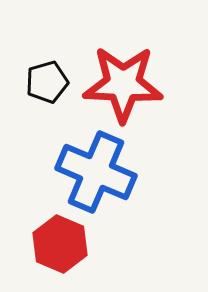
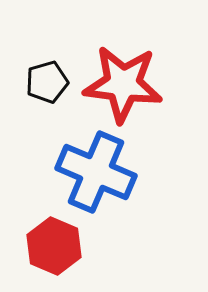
red star: rotated 4 degrees clockwise
red hexagon: moved 6 px left, 2 px down
